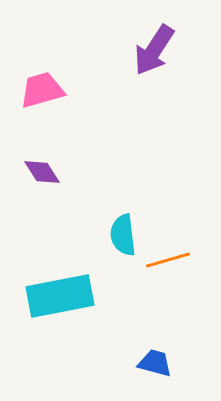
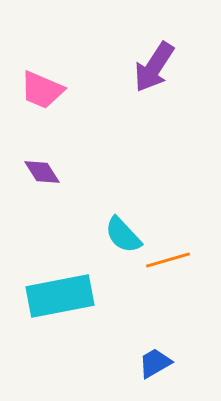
purple arrow: moved 17 px down
pink trapezoid: rotated 141 degrees counterclockwise
cyan semicircle: rotated 36 degrees counterclockwise
blue trapezoid: rotated 45 degrees counterclockwise
